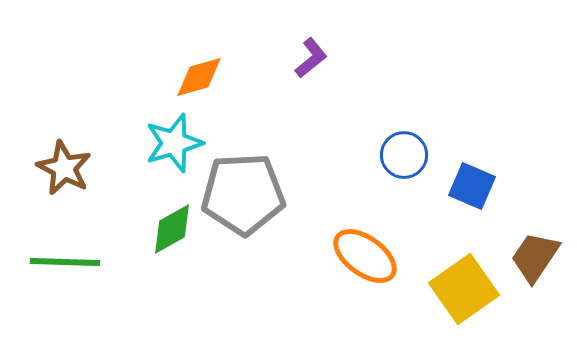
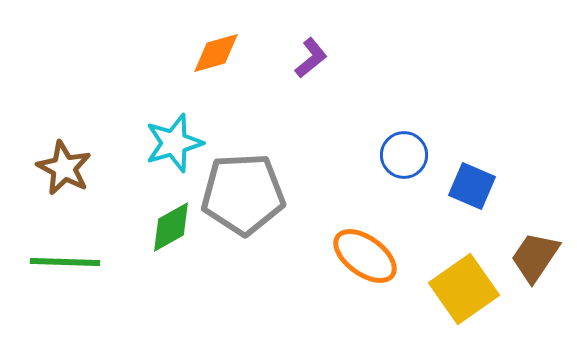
orange diamond: moved 17 px right, 24 px up
green diamond: moved 1 px left, 2 px up
